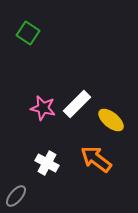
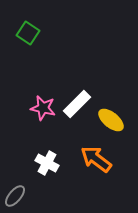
gray ellipse: moved 1 px left
